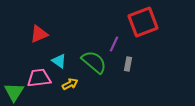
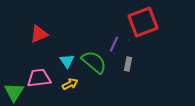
cyan triangle: moved 8 px right; rotated 21 degrees clockwise
